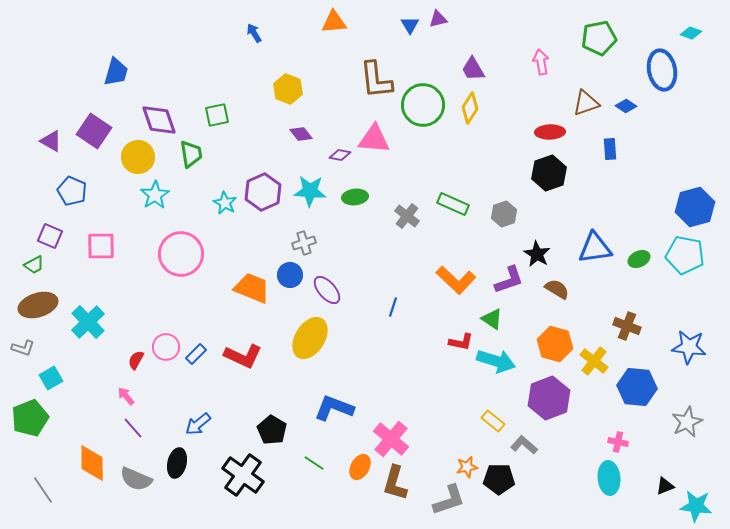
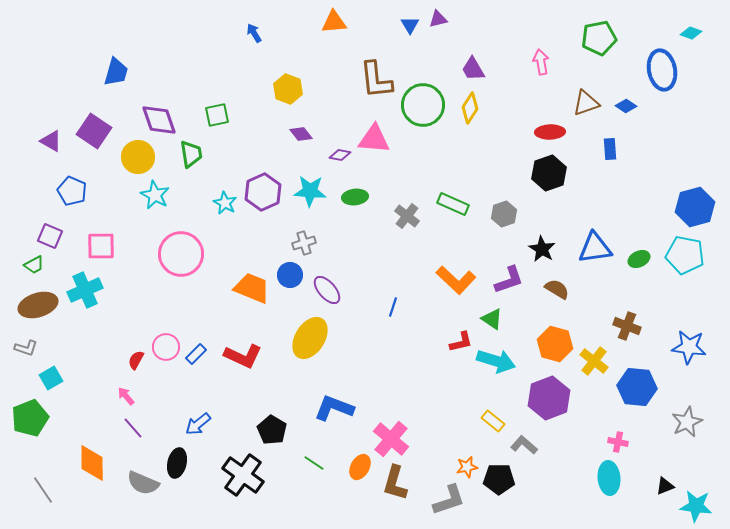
cyan star at (155, 195): rotated 12 degrees counterclockwise
black star at (537, 254): moved 5 px right, 5 px up
cyan cross at (88, 322): moved 3 px left, 32 px up; rotated 20 degrees clockwise
red L-shape at (461, 342): rotated 25 degrees counterclockwise
gray L-shape at (23, 348): moved 3 px right
gray semicircle at (136, 479): moved 7 px right, 4 px down
